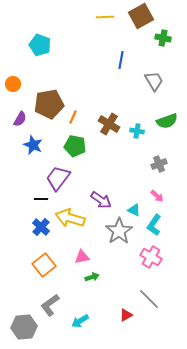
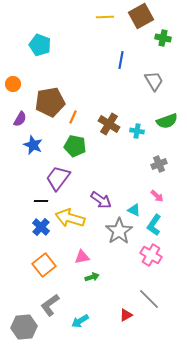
brown pentagon: moved 1 px right, 2 px up
black line: moved 2 px down
pink cross: moved 2 px up
